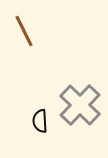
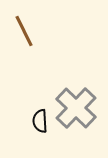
gray cross: moved 4 px left, 3 px down
